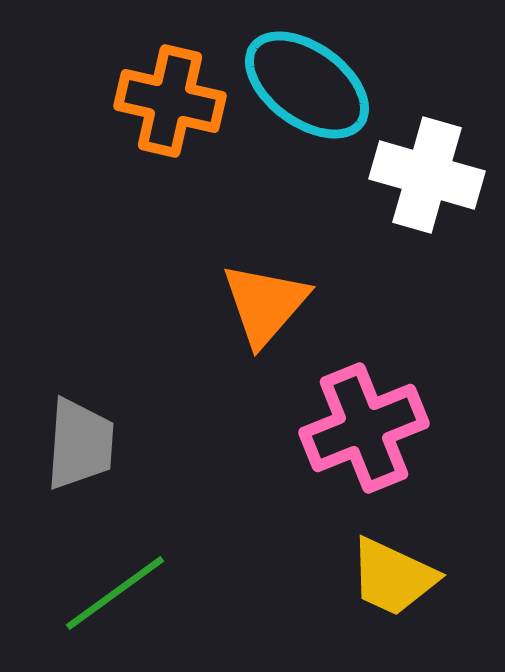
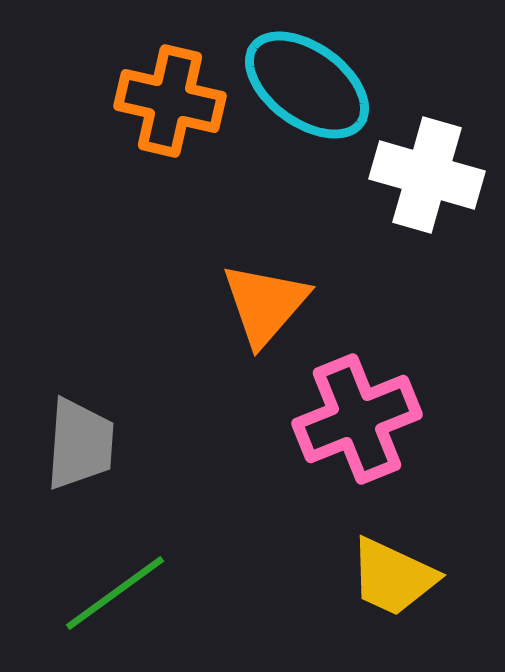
pink cross: moved 7 px left, 9 px up
